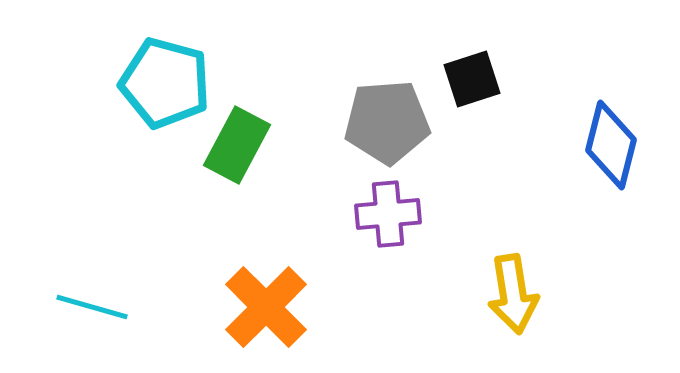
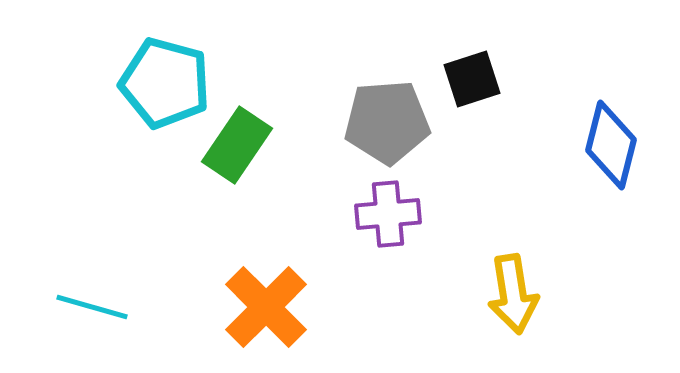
green rectangle: rotated 6 degrees clockwise
